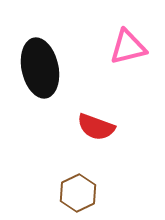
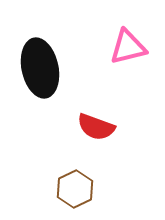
brown hexagon: moved 3 px left, 4 px up
